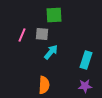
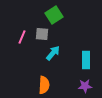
green square: rotated 30 degrees counterclockwise
pink line: moved 2 px down
cyan arrow: moved 2 px right, 1 px down
cyan rectangle: rotated 18 degrees counterclockwise
